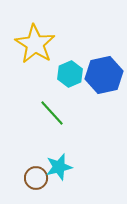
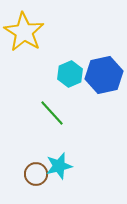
yellow star: moved 11 px left, 12 px up
cyan star: moved 1 px up
brown circle: moved 4 px up
